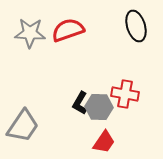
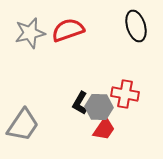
gray star: rotated 16 degrees counterclockwise
gray trapezoid: moved 1 px up
red trapezoid: moved 13 px up
